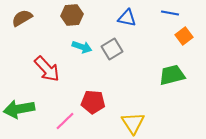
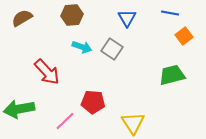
blue triangle: rotated 48 degrees clockwise
gray square: rotated 25 degrees counterclockwise
red arrow: moved 3 px down
